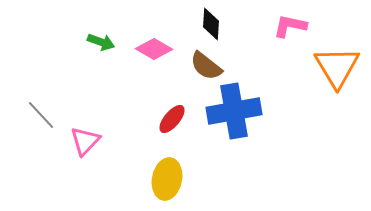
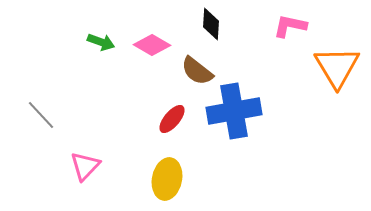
pink diamond: moved 2 px left, 4 px up
brown semicircle: moved 9 px left, 5 px down
pink triangle: moved 25 px down
